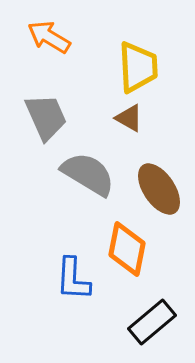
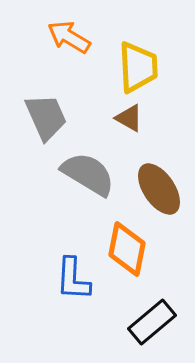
orange arrow: moved 20 px right
